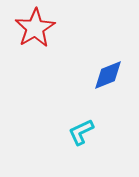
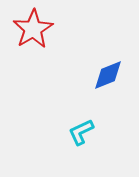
red star: moved 2 px left, 1 px down
